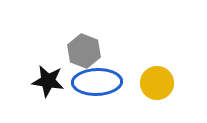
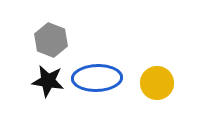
gray hexagon: moved 33 px left, 11 px up
blue ellipse: moved 4 px up
